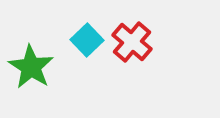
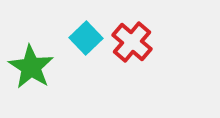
cyan square: moved 1 px left, 2 px up
